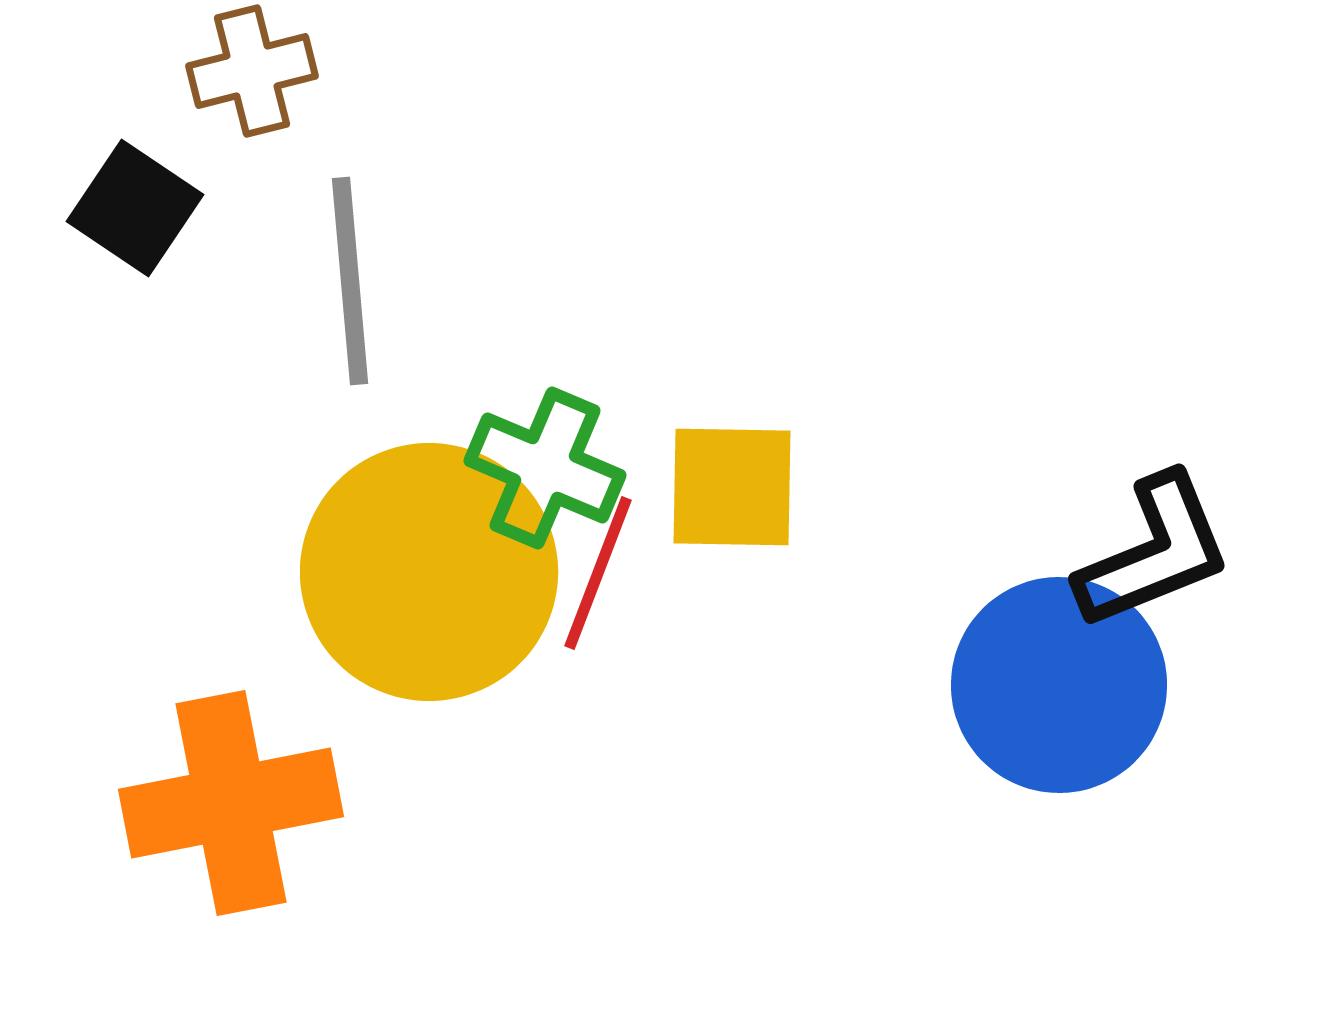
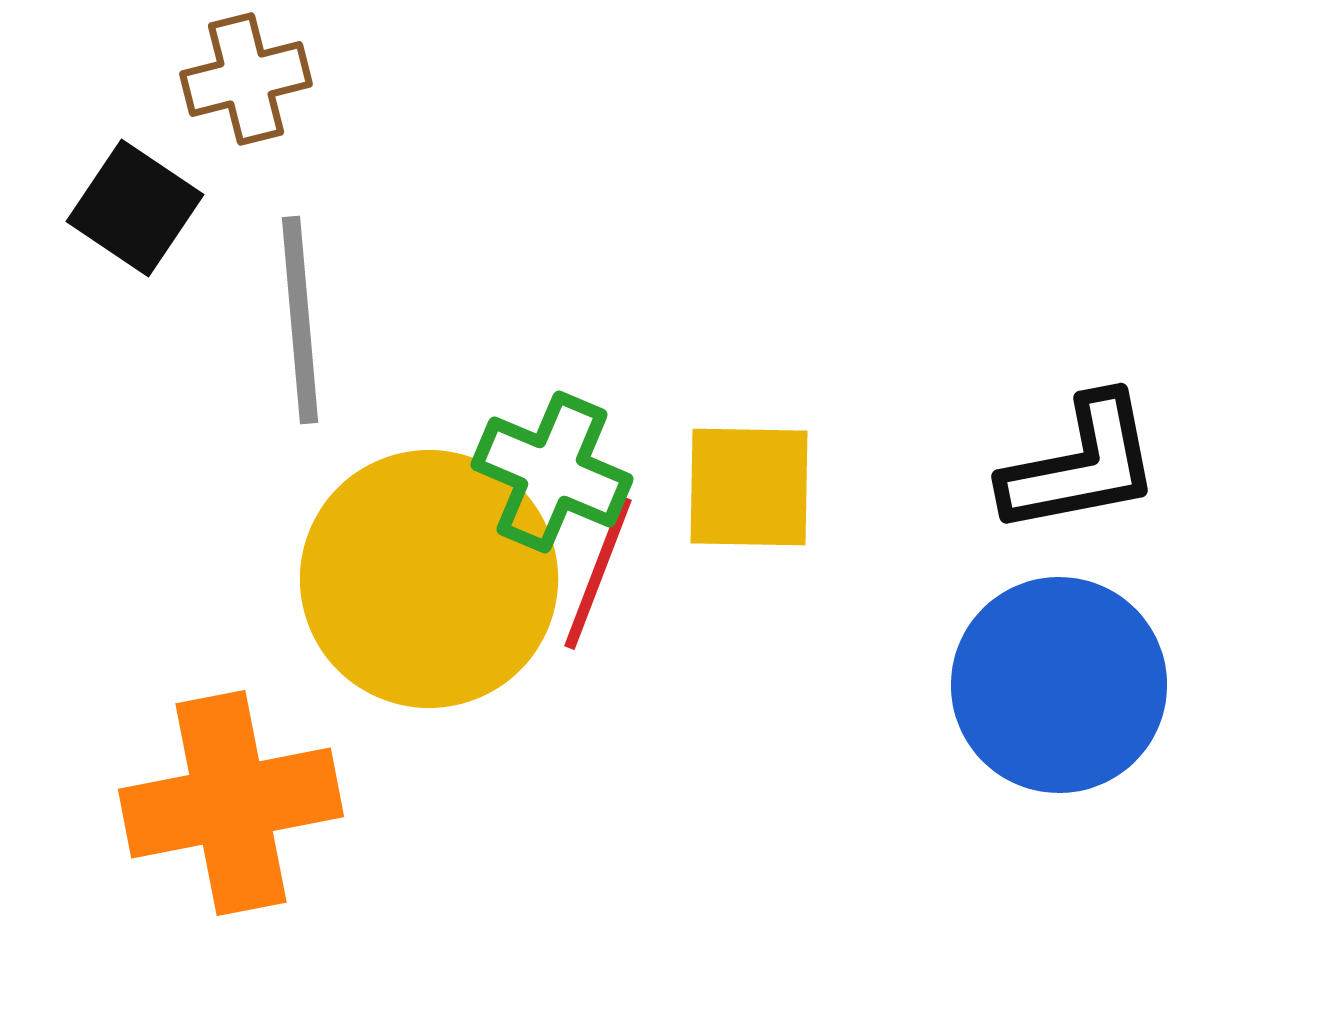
brown cross: moved 6 px left, 8 px down
gray line: moved 50 px left, 39 px down
green cross: moved 7 px right, 4 px down
yellow square: moved 17 px right
black L-shape: moved 73 px left, 87 px up; rotated 11 degrees clockwise
yellow circle: moved 7 px down
